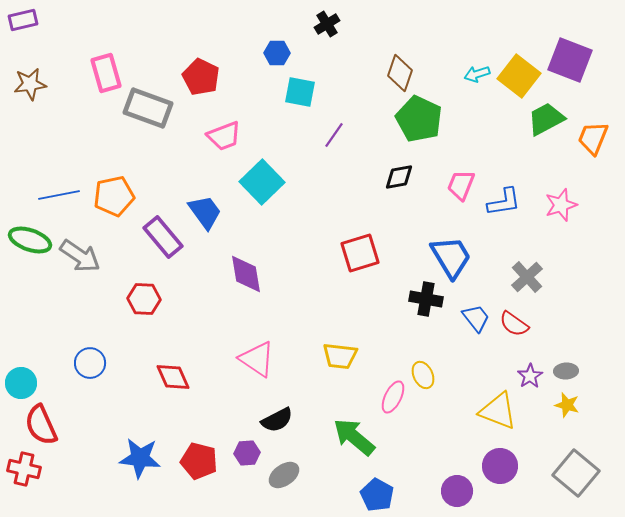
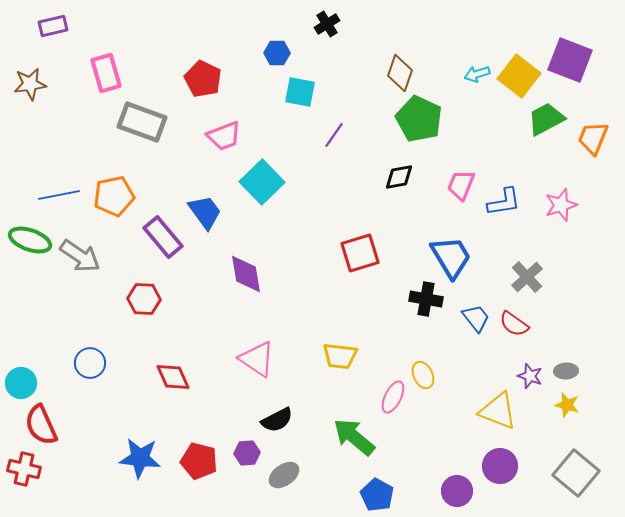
purple rectangle at (23, 20): moved 30 px right, 6 px down
red pentagon at (201, 77): moved 2 px right, 2 px down
gray rectangle at (148, 108): moved 6 px left, 14 px down
purple star at (530, 376): rotated 20 degrees counterclockwise
